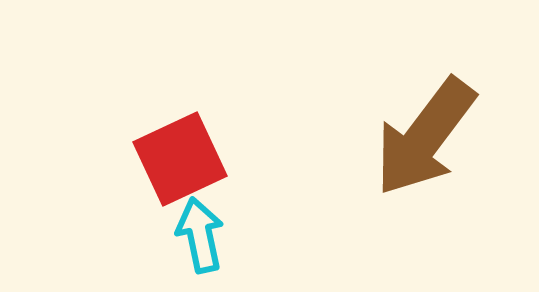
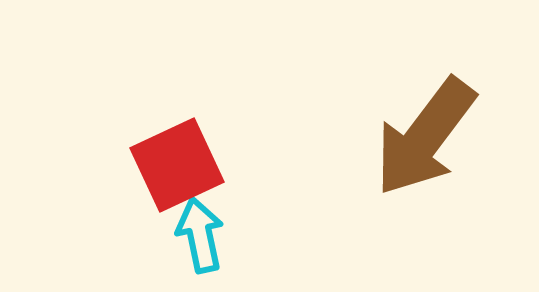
red square: moved 3 px left, 6 px down
